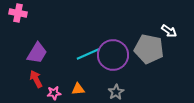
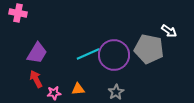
purple circle: moved 1 px right
